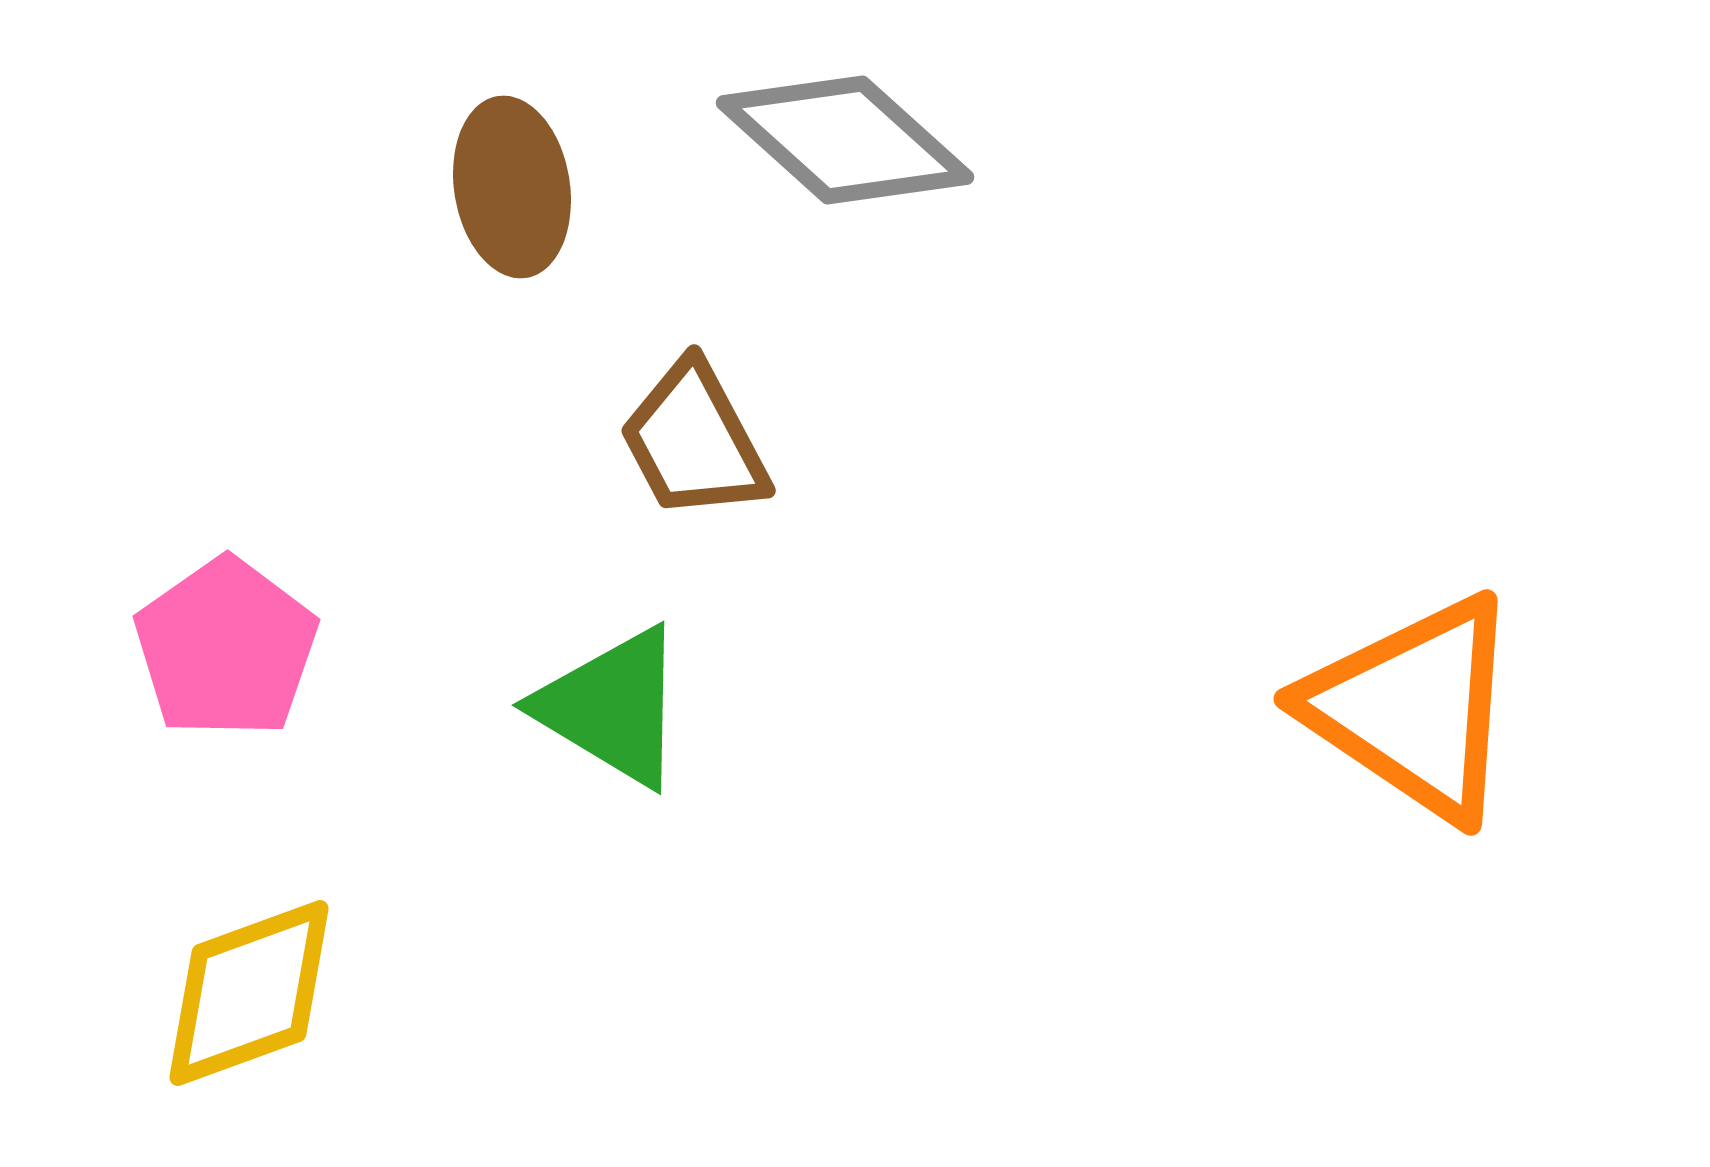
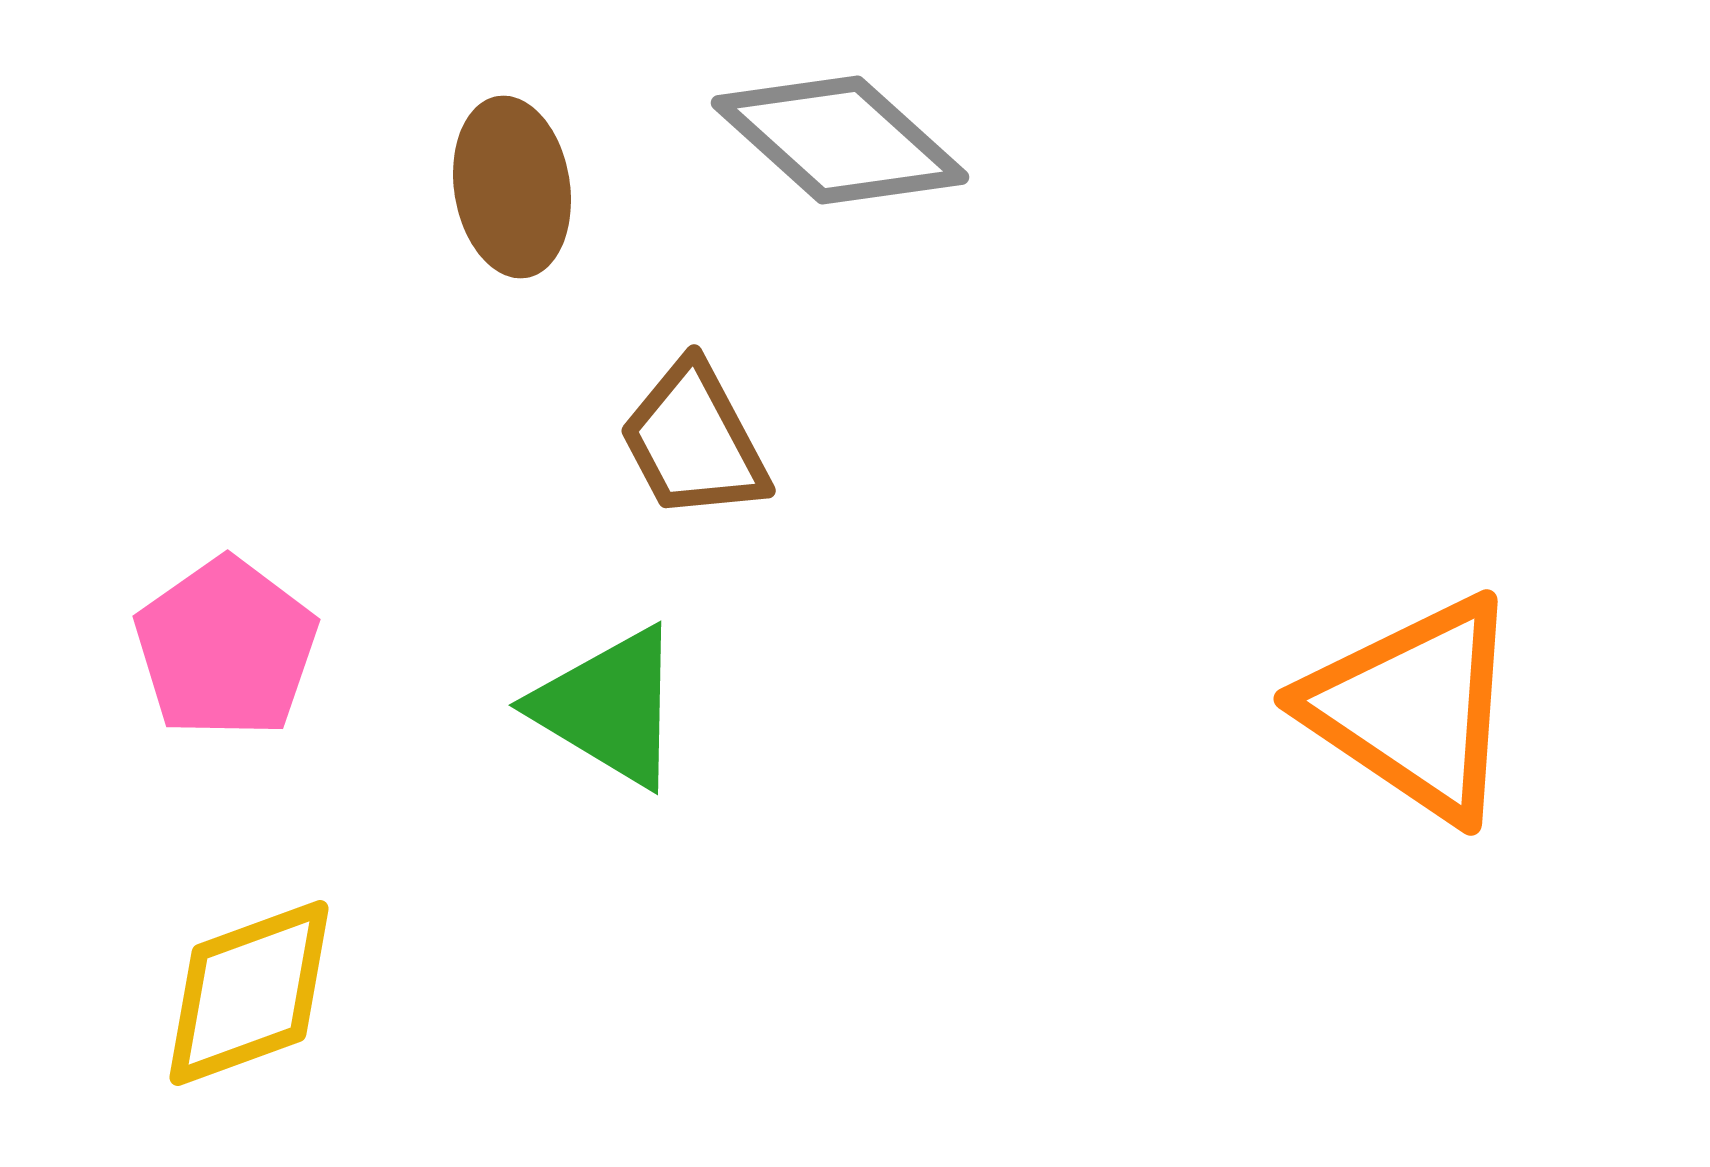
gray diamond: moved 5 px left
green triangle: moved 3 px left
